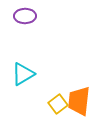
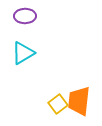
cyan triangle: moved 21 px up
